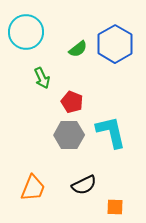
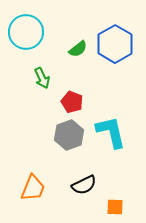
gray hexagon: rotated 20 degrees counterclockwise
